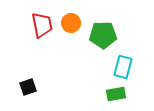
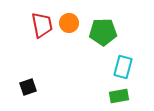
orange circle: moved 2 px left
green pentagon: moved 3 px up
green rectangle: moved 3 px right, 2 px down
